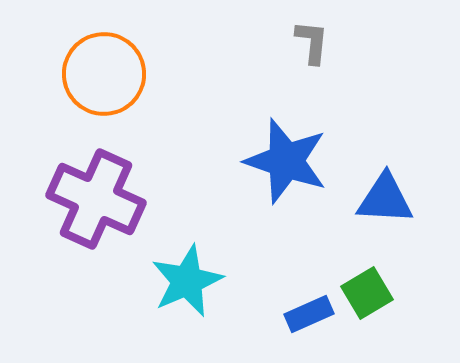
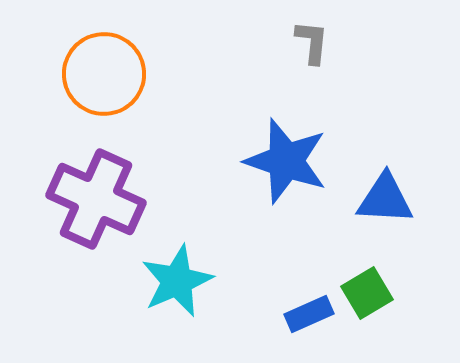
cyan star: moved 10 px left
